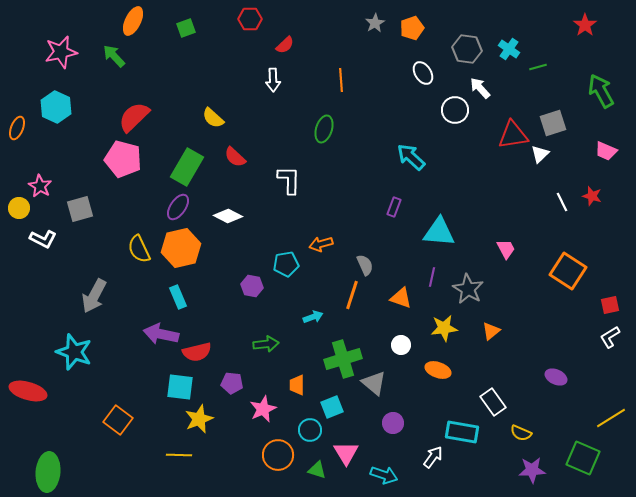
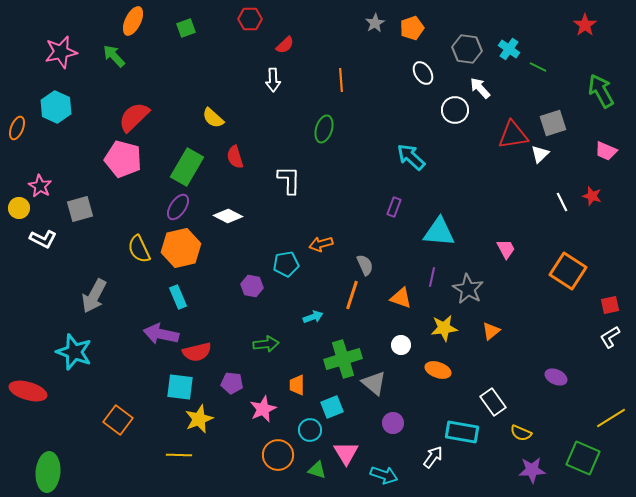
green line at (538, 67): rotated 42 degrees clockwise
red semicircle at (235, 157): rotated 30 degrees clockwise
